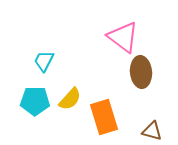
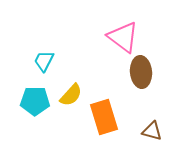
yellow semicircle: moved 1 px right, 4 px up
